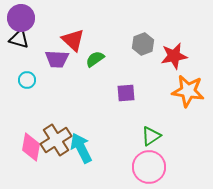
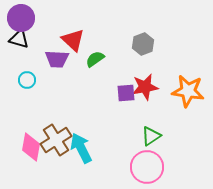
red star: moved 29 px left, 31 px down
pink circle: moved 2 px left
